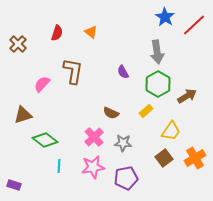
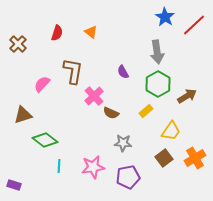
pink cross: moved 41 px up
purple pentagon: moved 2 px right, 1 px up
